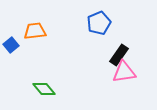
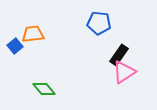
blue pentagon: rotated 30 degrees clockwise
orange trapezoid: moved 2 px left, 3 px down
blue square: moved 4 px right, 1 px down
pink triangle: rotated 25 degrees counterclockwise
